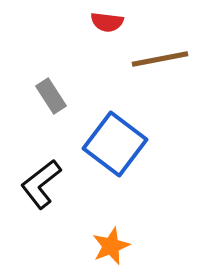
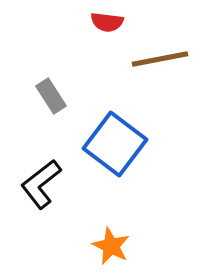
orange star: rotated 24 degrees counterclockwise
